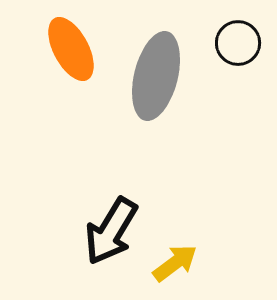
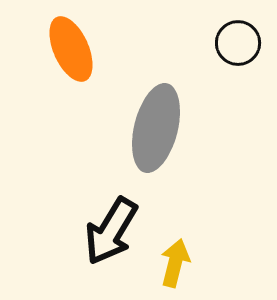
orange ellipse: rotated 4 degrees clockwise
gray ellipse: moved 52 px down
yellow arrow: rotated 39 degrees counterclockwise
